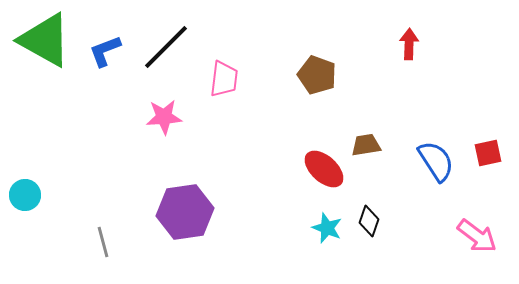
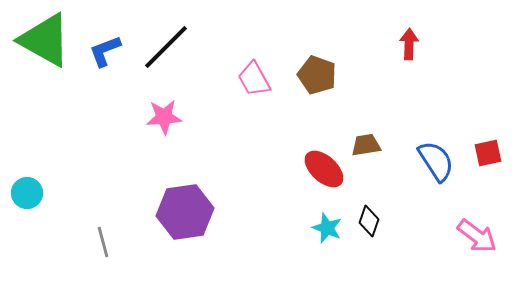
pink trapezoid: moved 30 px right; rotated 144 degrees clockwise
cyan circle: moved 2 px right, 2 px up
